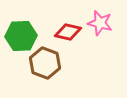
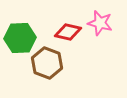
green hexagon: moved 1 px left, 2 px down
brown hexagon: moved 2 px right
